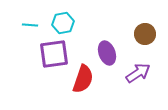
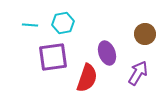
purple square: moved 1 px left, 3 px down
purple arrow: rotated 25 degrees counterclockwise
red semicircle: moved 4 px right, 1 px up
